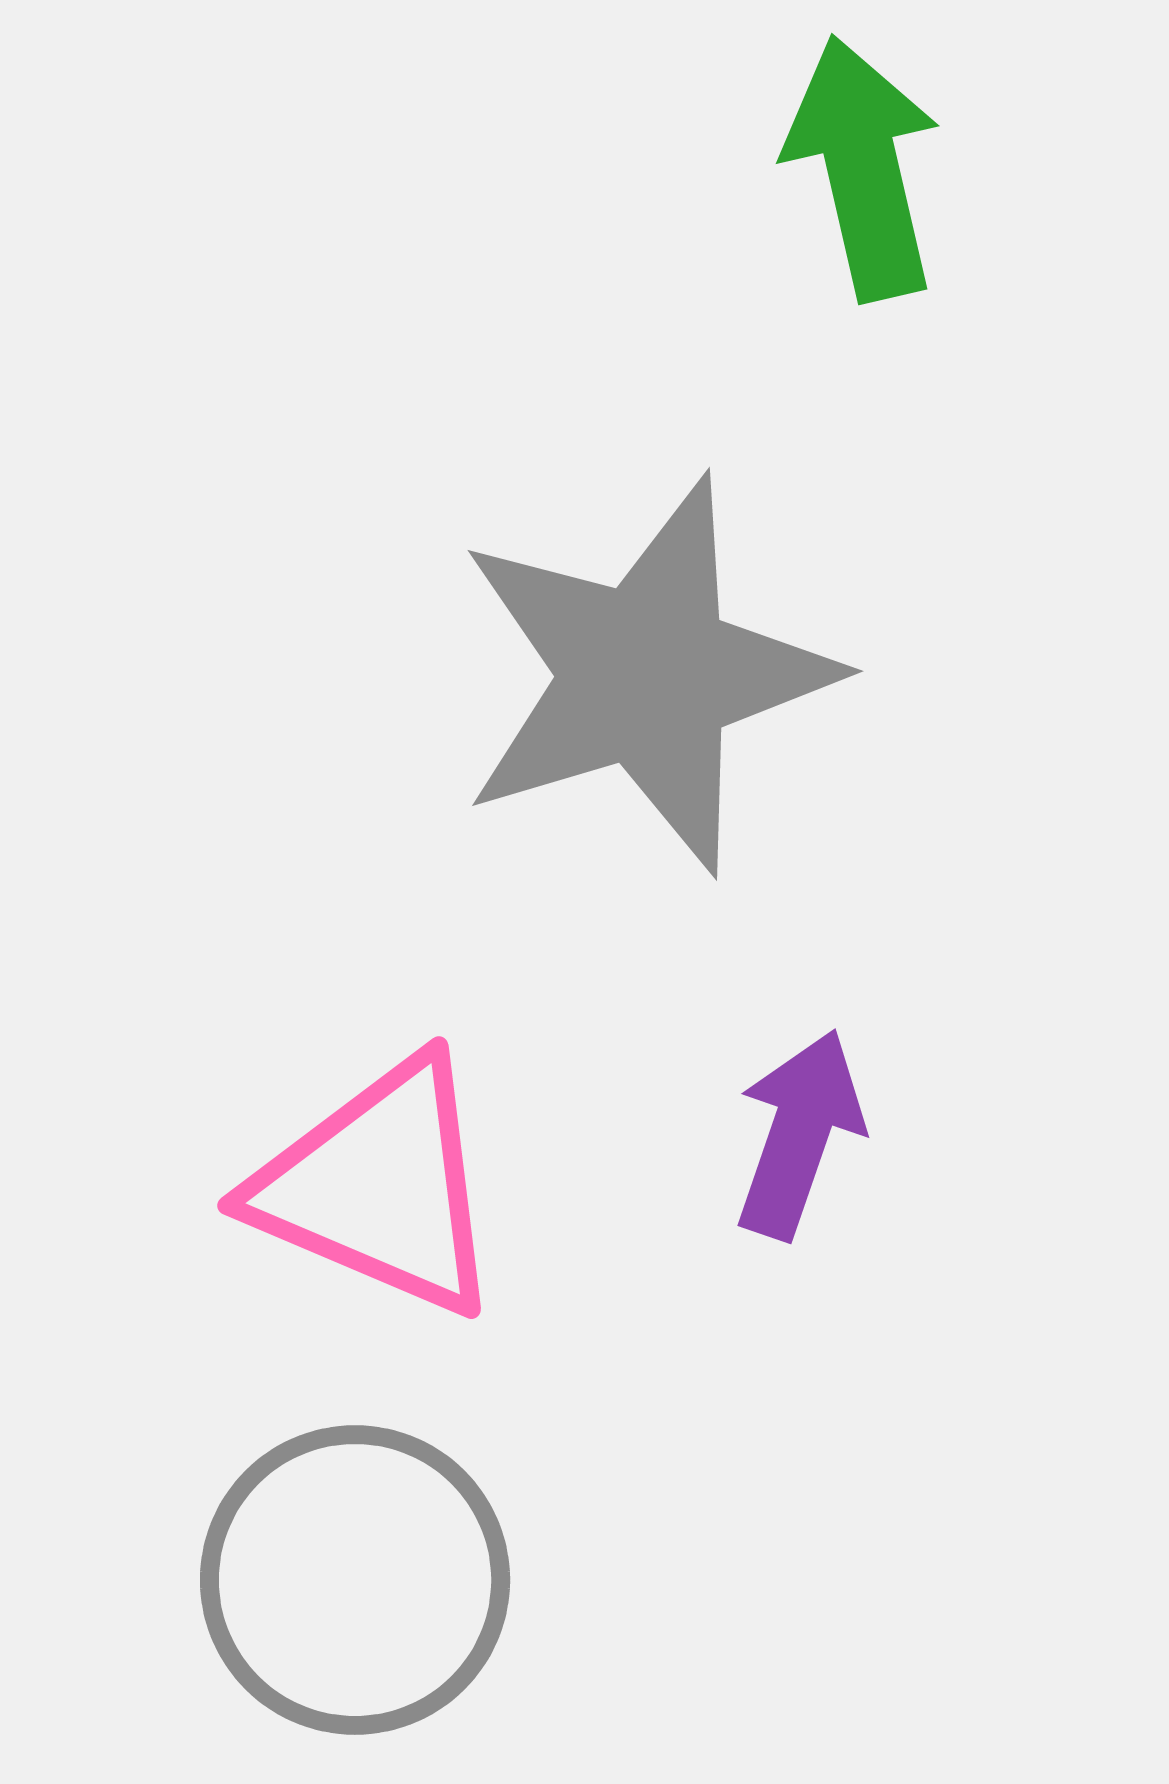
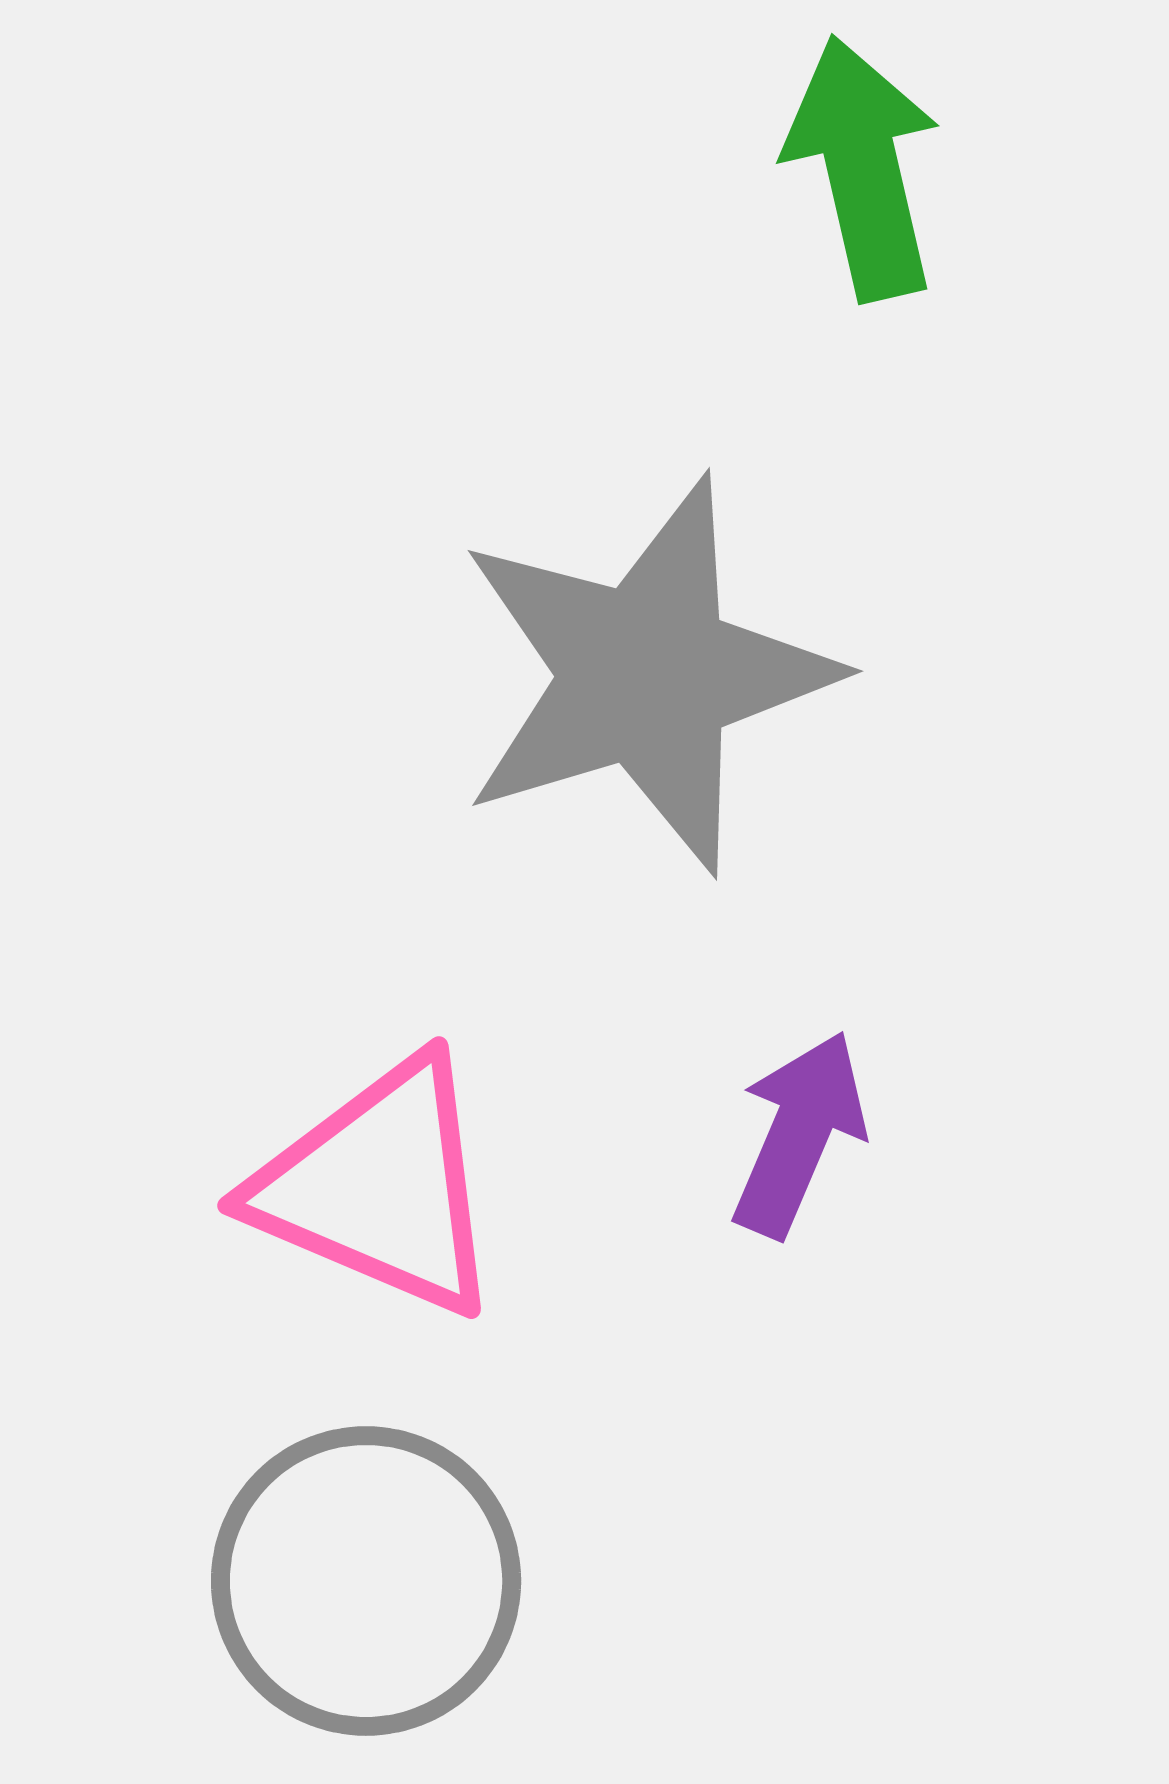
purple arrow: rotated 4 degrees clockwise
gray circle: moved 11 px right, 1 px down
